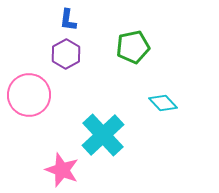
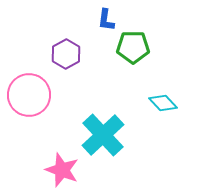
blue L-shape: moved 38 px right
green pentagon: rotated 12 degrees clockwise
